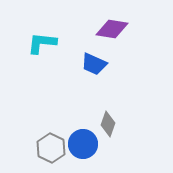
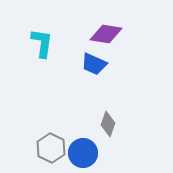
purple diamond: moved 6 px left, 5 px down
cyan L-shape: rotated 92 degrees clockwise
blue circle: moved 9 px down
